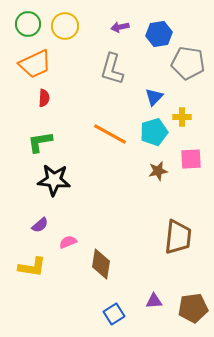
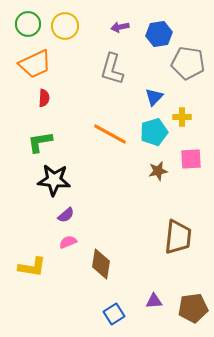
purple semicircle: moved 26 px right, 10 px up
